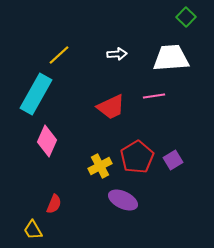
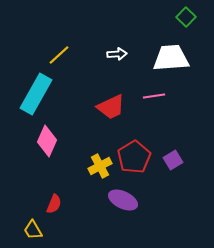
red pentagon: moved 3 px left
